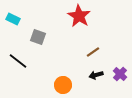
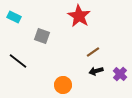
cyan rectangle: moved 1 px right, 2 px up
gray square: moved 4 px right, 1 px up
black arrow: moved 4 px up
